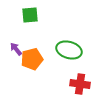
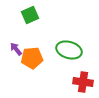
green square: rotated 18 degrees counterclockwise
orange pentagon: moved 1 px up; rotated 10 degrees clockwise
red cross: moved 3 px right, 2 px up
